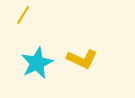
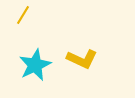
cyan star: moved 2 px left, 2 px down
